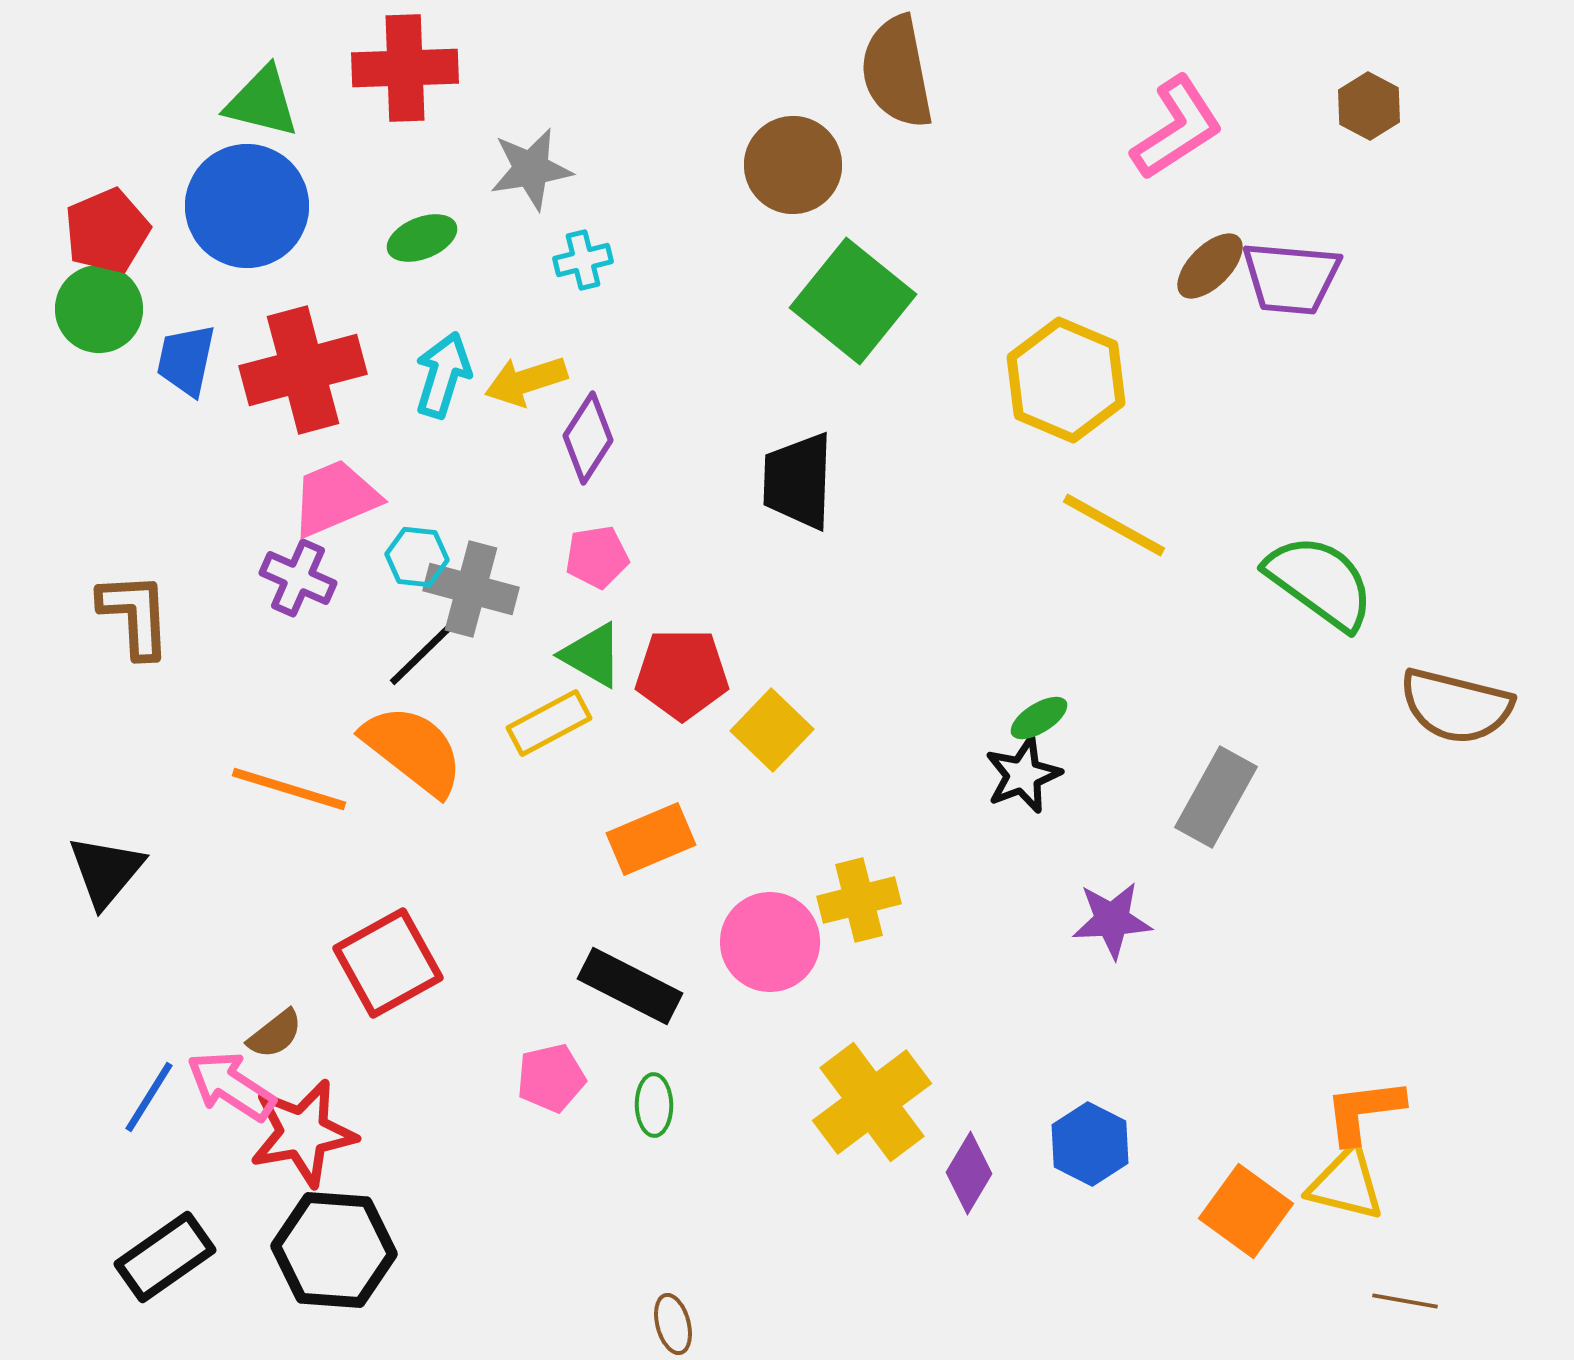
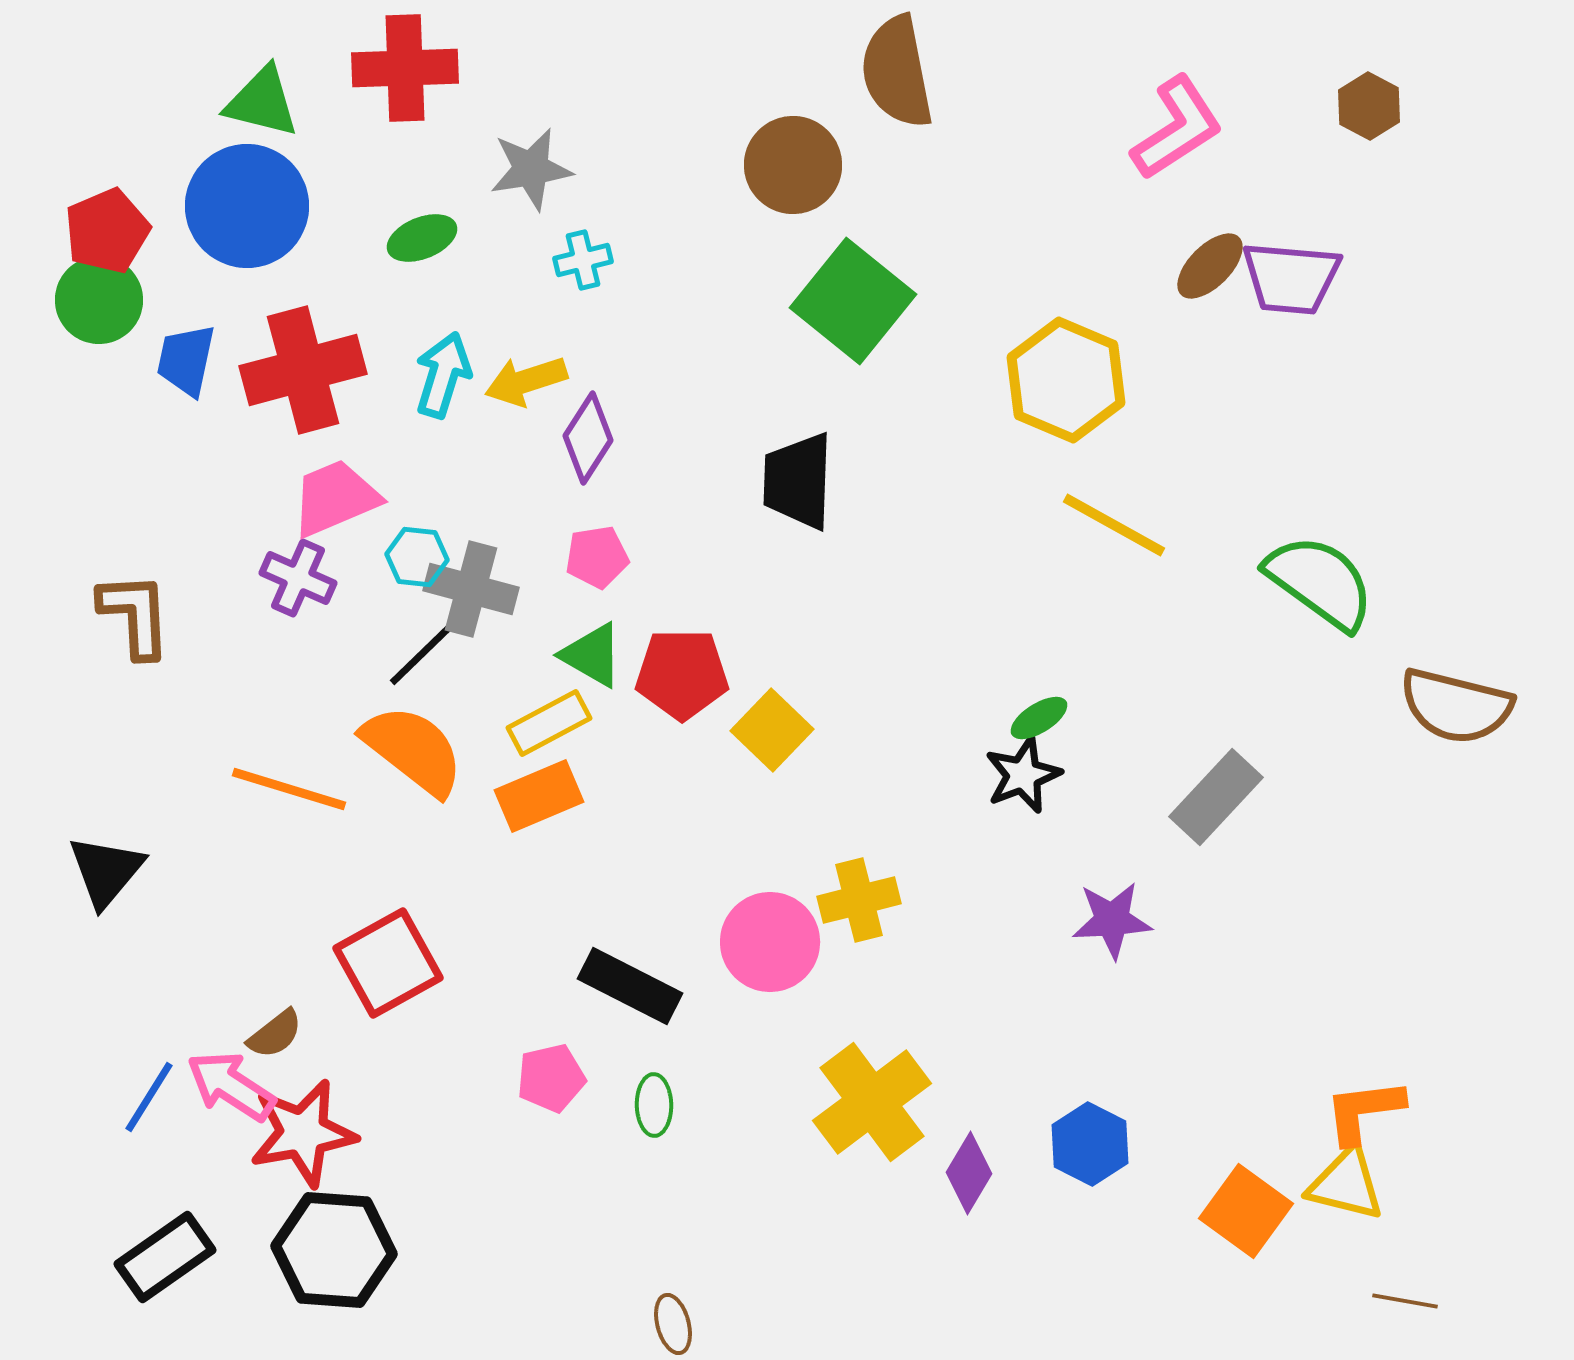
green circle at (99, 309): moved 9 px up
gray rectangle at (1216, 797): rotated 14 degrees clockwise
orange rectangle at (651, 839): moved 112 px left, 43 px up
